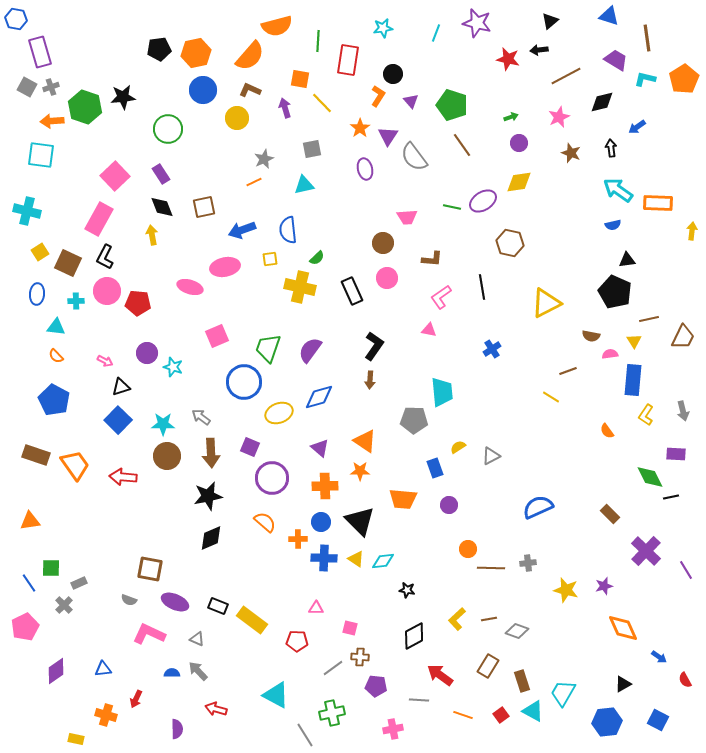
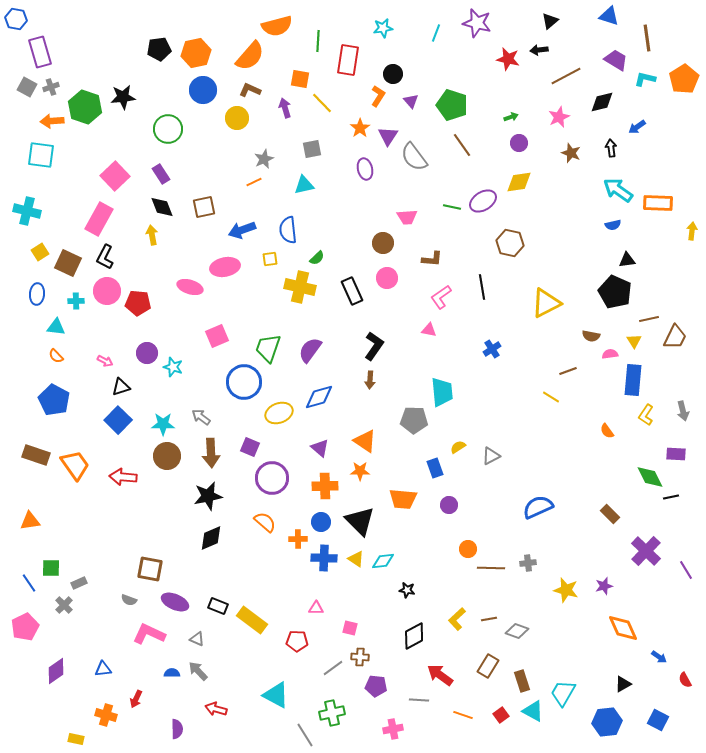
brown trapezoid at (683, 337): moved 8 px left
